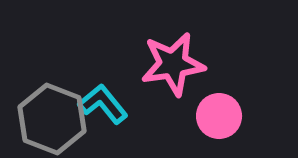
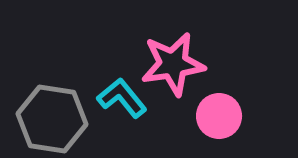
cyan L-shape: moved 19 px right, 6 px up
gray hexagon: rotated 12 degrees counterclockwise
